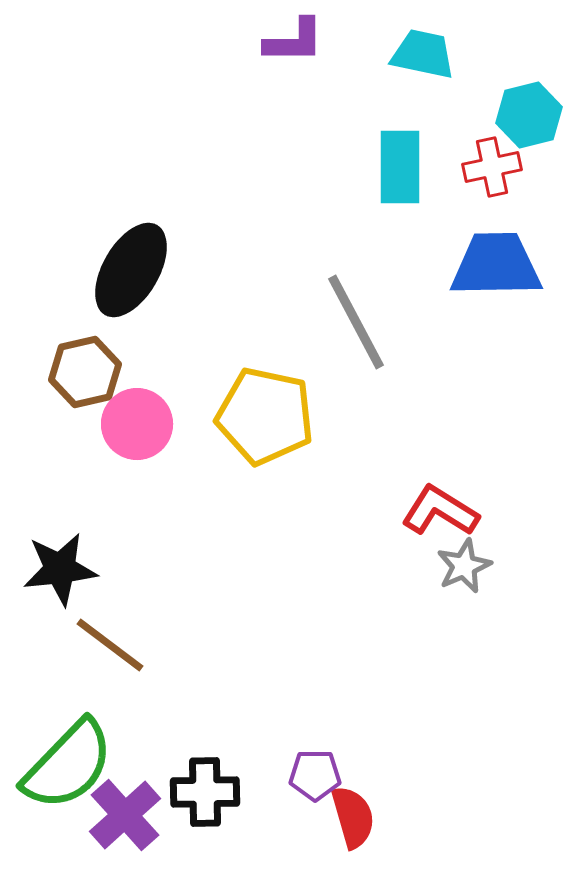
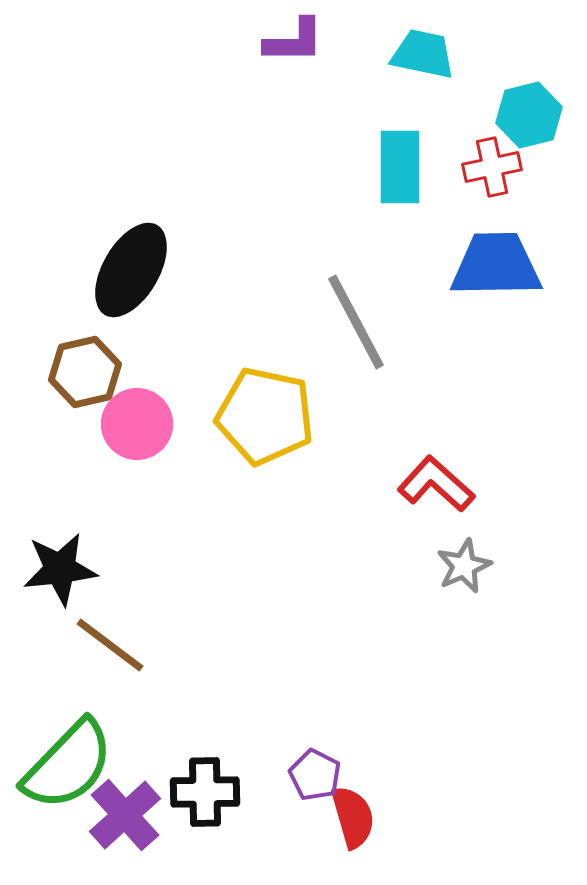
red L-shape: moved 4 px left, 27 px up; rotated 10 degrees clockwise
purple pentagon: rotated 27 degrees clockwise
